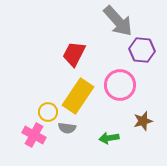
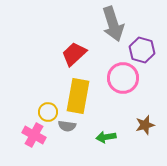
gray arrow: moved 5 px left, 3 px down; rotated 24 degrees clockwise
purple hexagon: rotated 10 degrees clockwise
red trapezoid: rotated 20 degrees clockwise
pink circle: moved 3 px right, 7 px up
yellow rectangle: rotated 24 degrees counterclockwise
brown star: moved 2 px right, 4 px down
gray semicircle: moved 2 px up
green arrow: moved 3 px left, 1 px up
